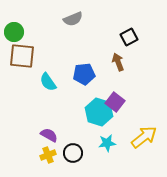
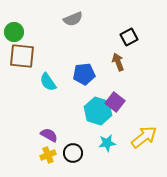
cyan hexagon: moved 1 px left, 1 px up
